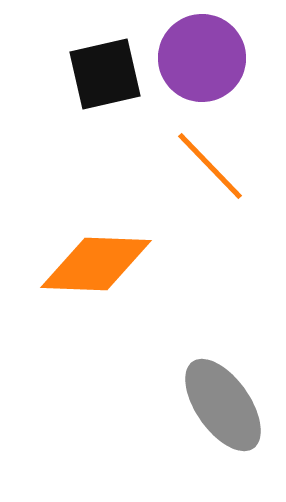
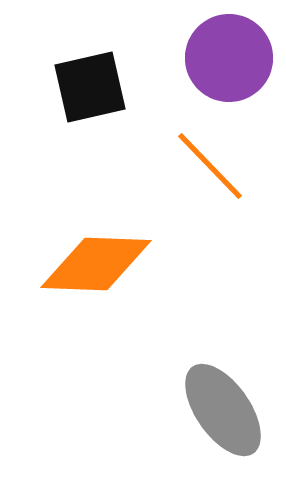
purple circle: moved 27 px right
black square: moved 15 px left, 13 px down
gray ellipse: moved 5 px down
